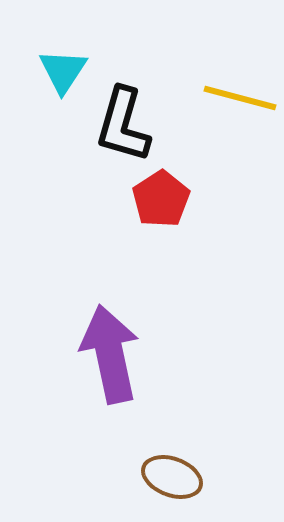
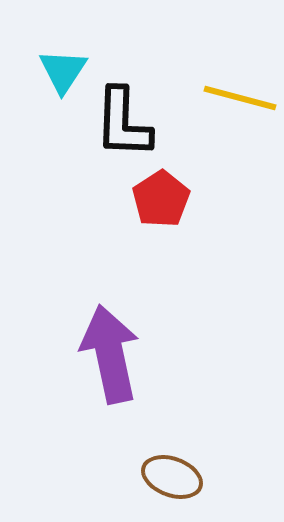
black L-shape: moved 2 px up; rotated 14 degrees counterclockwise
